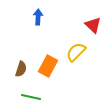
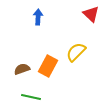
red triangle: moved 2 px left, 11 px up
brown semicircle: moved 1 px right; rotated 126 degrees counterclockwise
